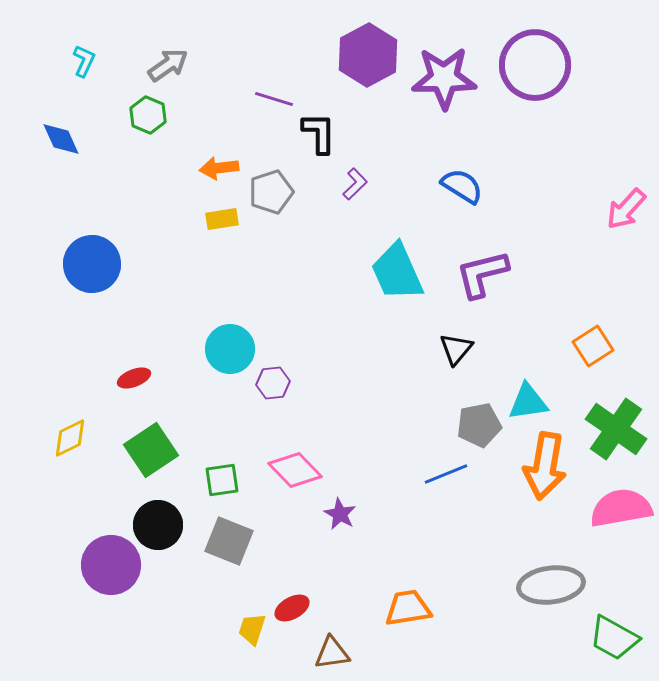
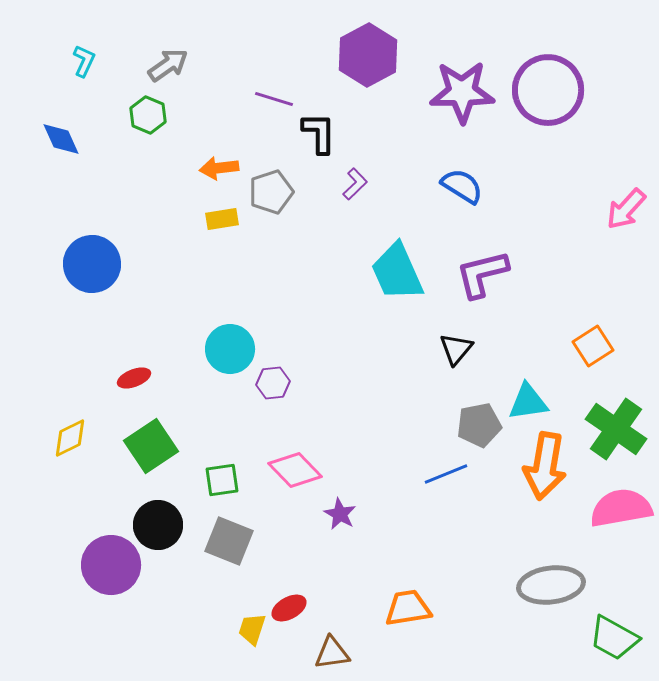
purple circle at (535, 65): moved 13 px right, 25 px down
purple star at (444, 78): moved 18 px right, 14 px down
green square at (151, 450): moved 4 px up
red ellipse at (292, 608): moved 3 px left
